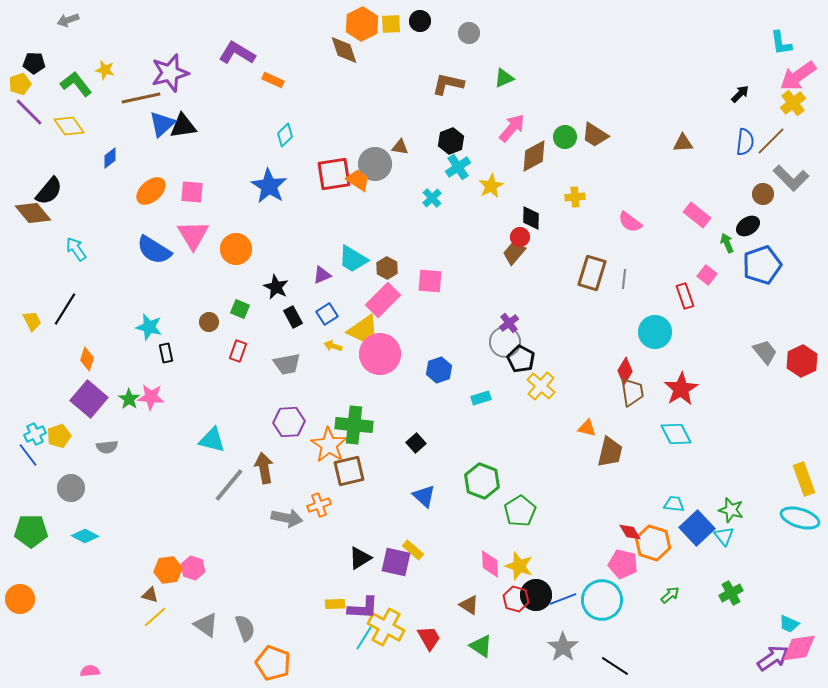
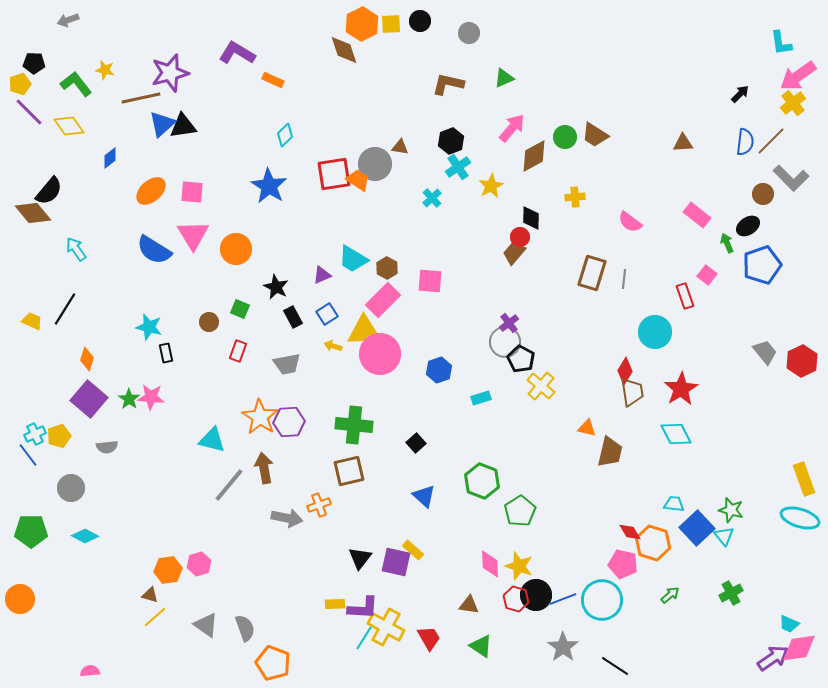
yellow trapezoid at (32, 321): rotated 40 degrees counterclockwise
yellow triangle at (364, 331): rotated 27 degrees counterclockwise
orange star at (329, 445): moved 69 px left, 28 px up
black triangle at (360, 558): rotated 20 degrees counterclockwise
pink hexagon at (193, 568): moved 6 px right, 4 px up; rotated 25 degrees clockwise
brown triangle at (469, 605): rotated 25 degrees counterclockwise
